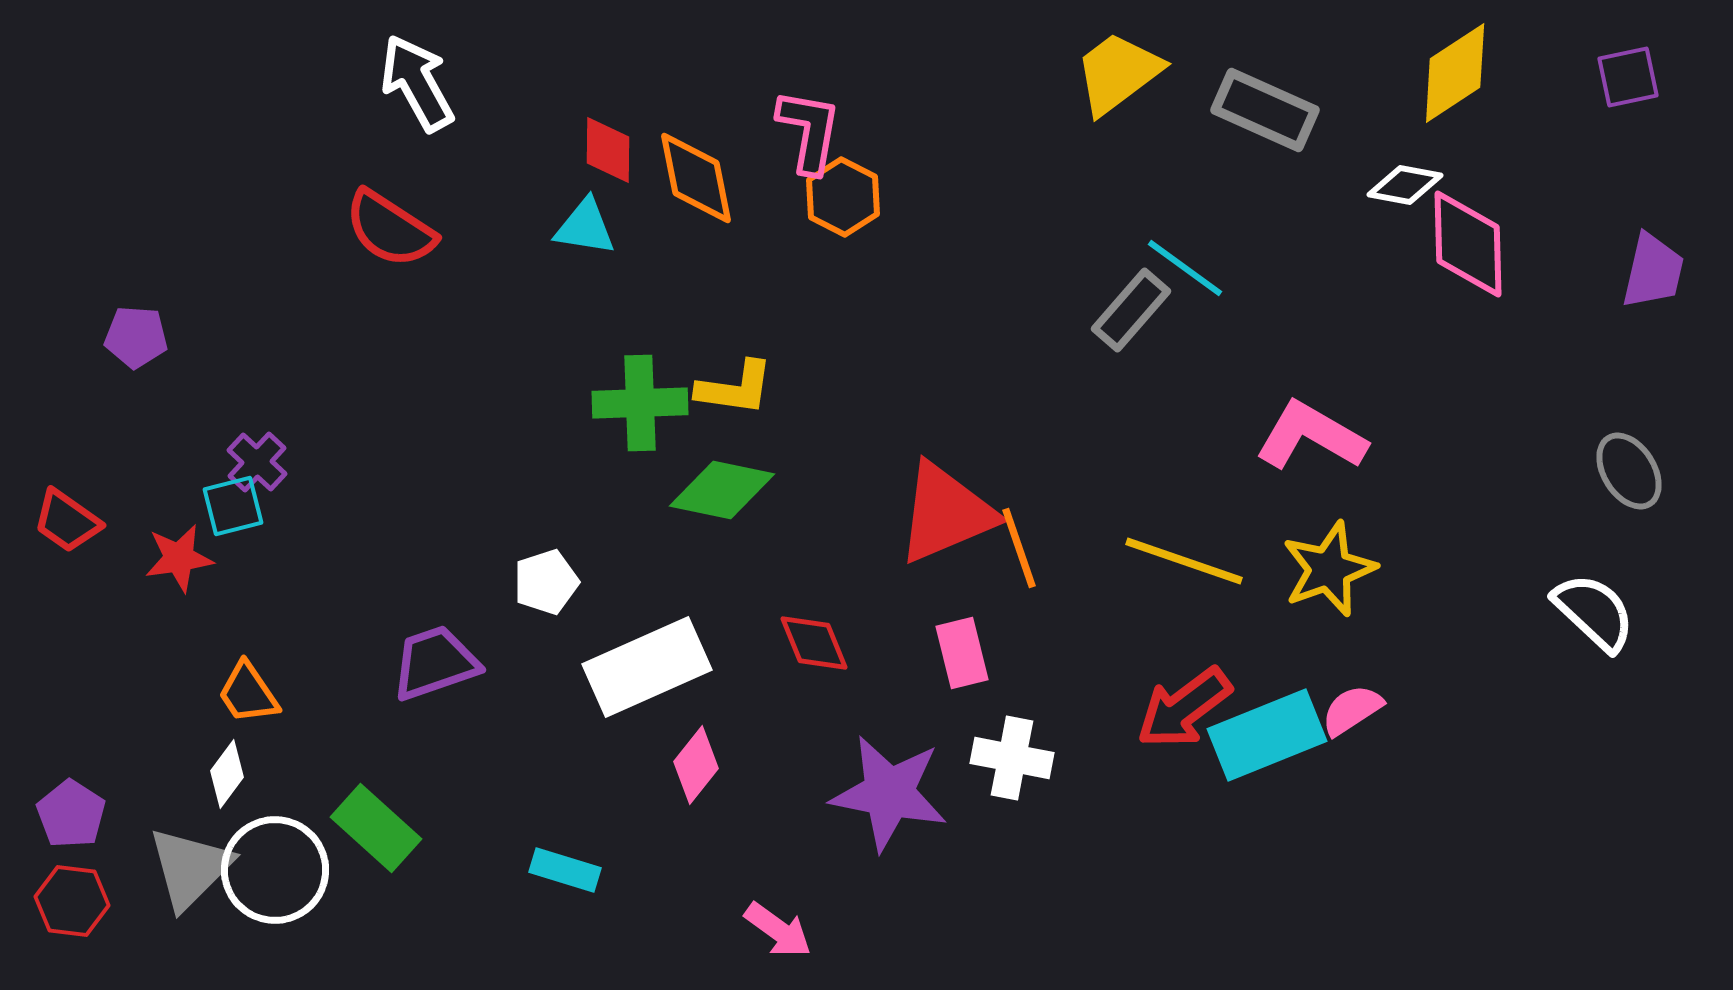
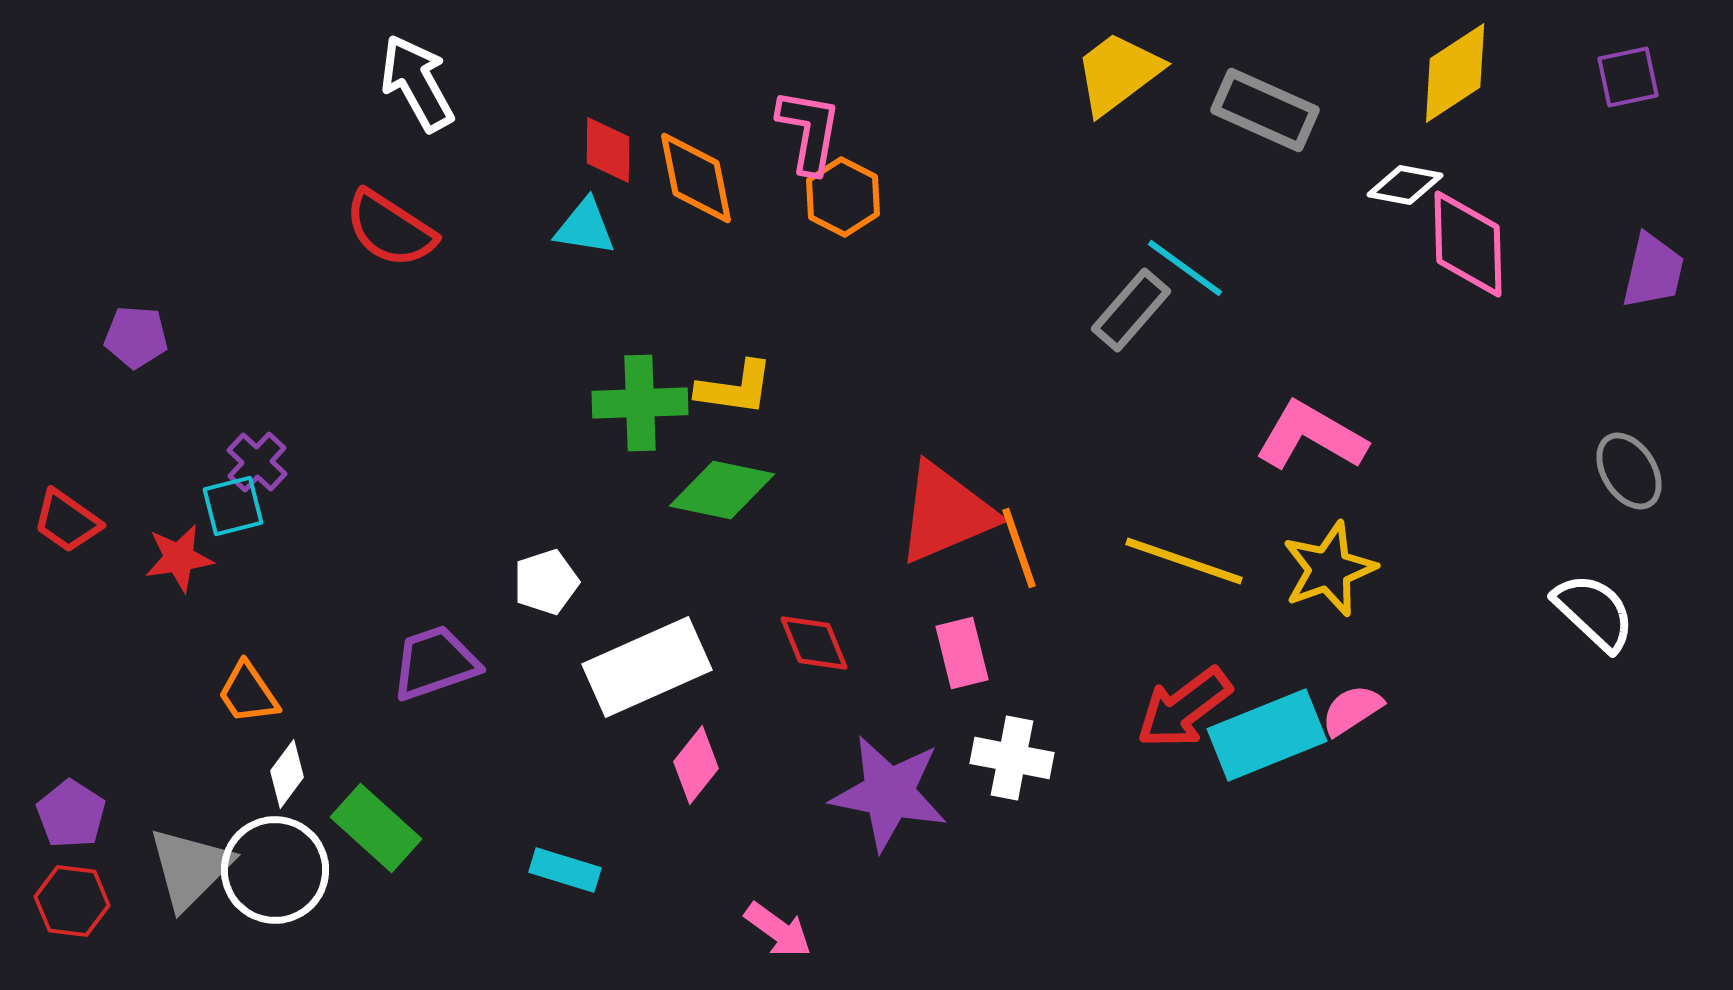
white diamond at (227, 774): moved 60 px right
